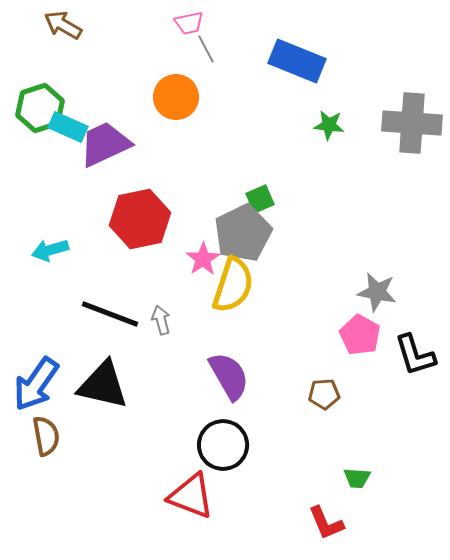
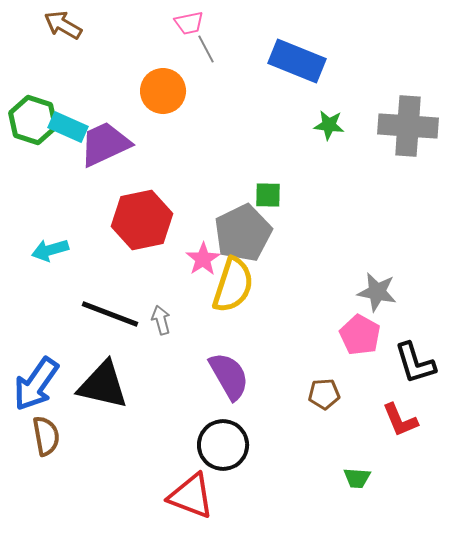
orange circle: moved 13 px left, 6 px up
green hexagon: moved 7 px left, 12 px down; rotated 24 degrees counterclockwise
gray cross: moved 4 px left, 3 px down
green square: moved 8 px right, 4 px up; rotated 24 degrees clockwise
red hexagon: moved 2 px right, 1 px down
black L-shape: moved 8 px down
red L-shape: moved 74 px right, 103 px up
